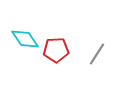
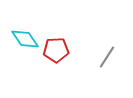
gray line: moved 10 px right, 3 px down
